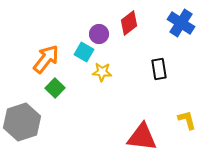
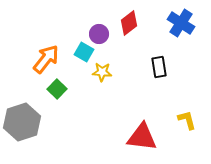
black rectangle: moved 2 px up
green square: moved 2 px right, 1 px down
